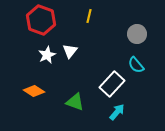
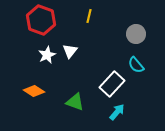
gray circle: moved 1 px left
